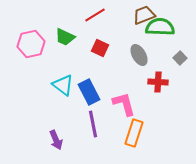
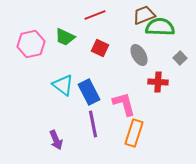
red line: rotated 10 degrees clockwise
